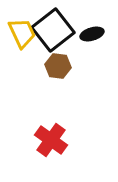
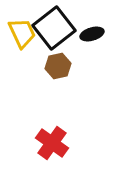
black square: moved 1 px right, 2 px up
brown hexagon: rotated 20 degrees counterclockwise
red cross: moved 1 px right, 3 px down
